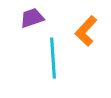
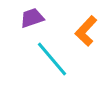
cyan line: moved 1 px left, 1 px down; rotated 36 degrees counterclockwise
